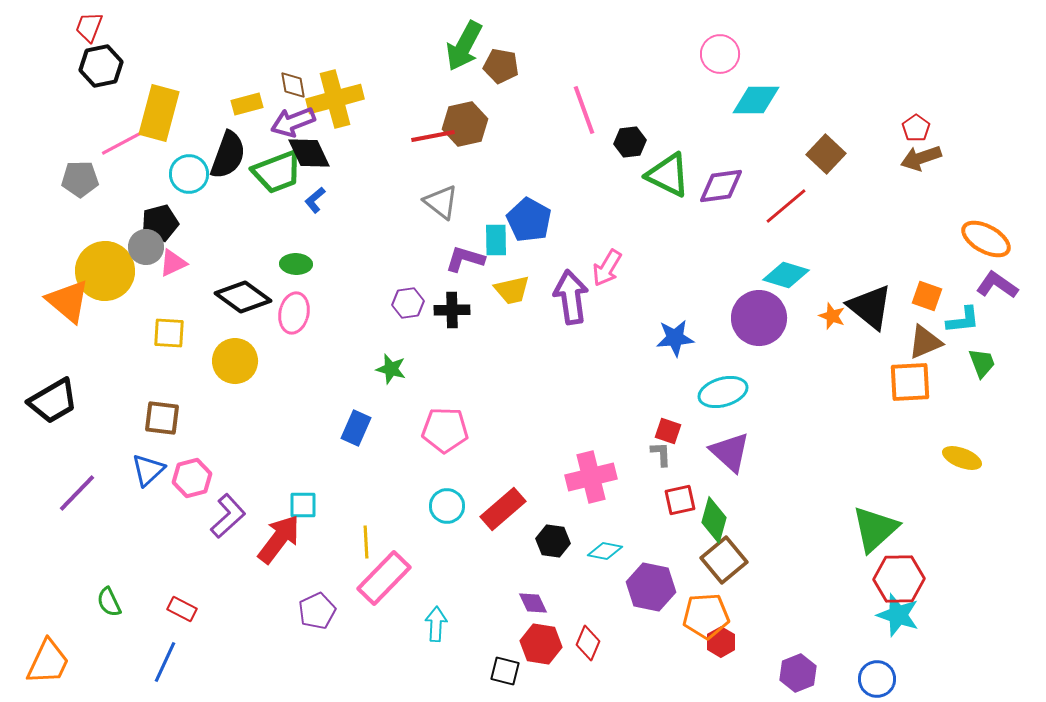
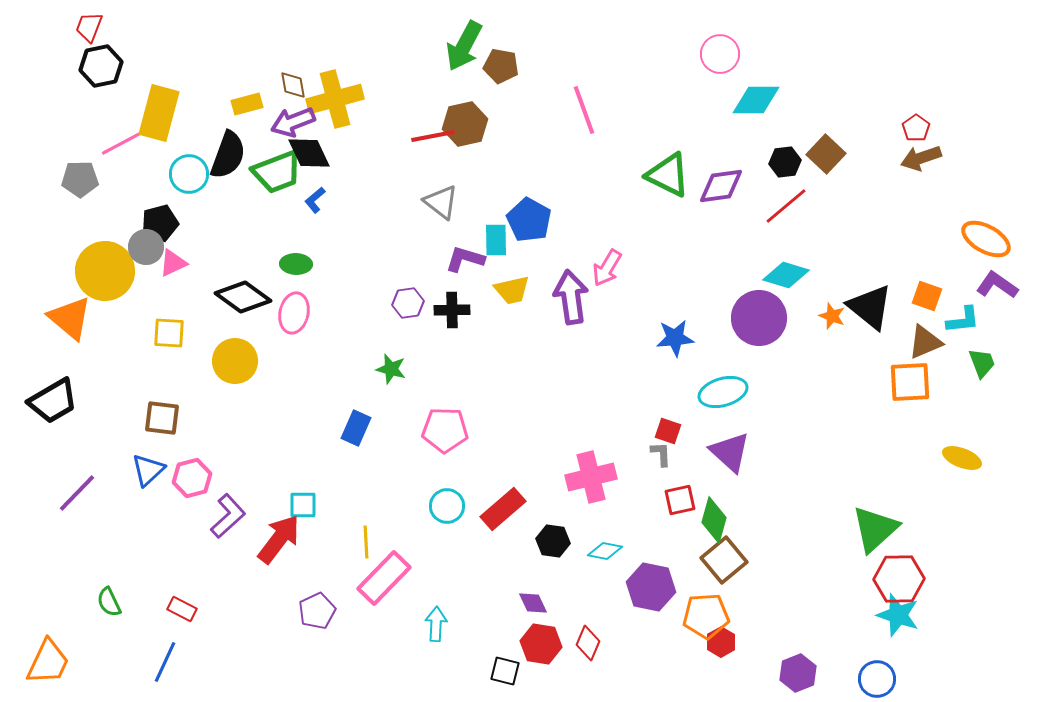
black hexagon at (630, 142): moved 155 px right, 20 px down
orange triangle at (68, 301): moved 2 px right, 17 px down
